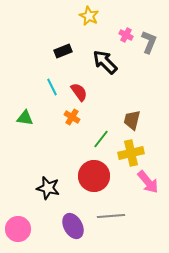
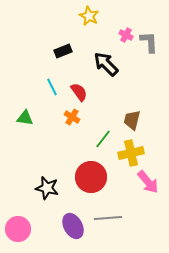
gray L-shape: rotated 25 degrees counterclockwise
black arrow: moved 1 px right, 2 px down
green line: moved 2 px right
red circle: moved 3 px left, 1 px down
black star: moved 1 px left
gray line: moved 3 px left, 2 px down
